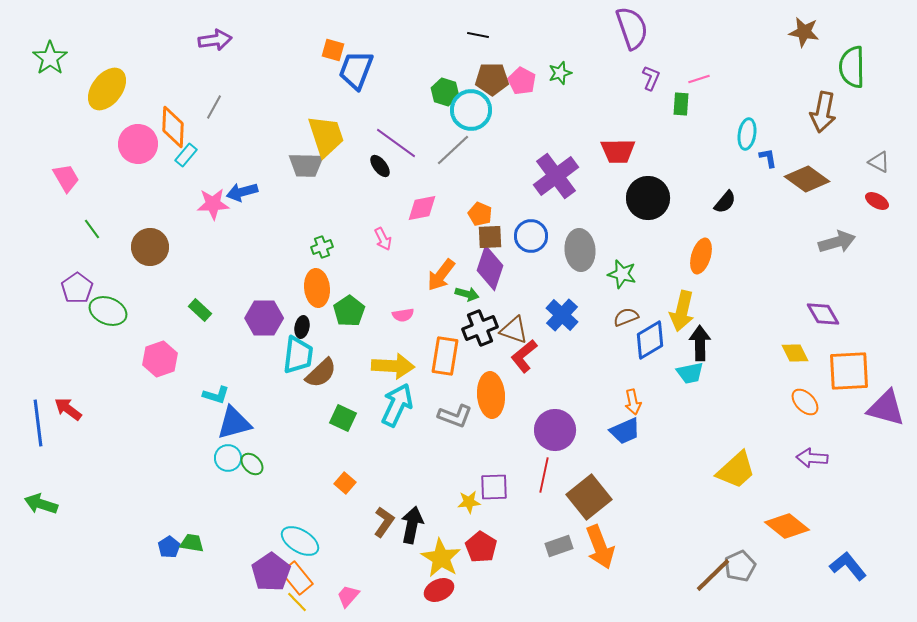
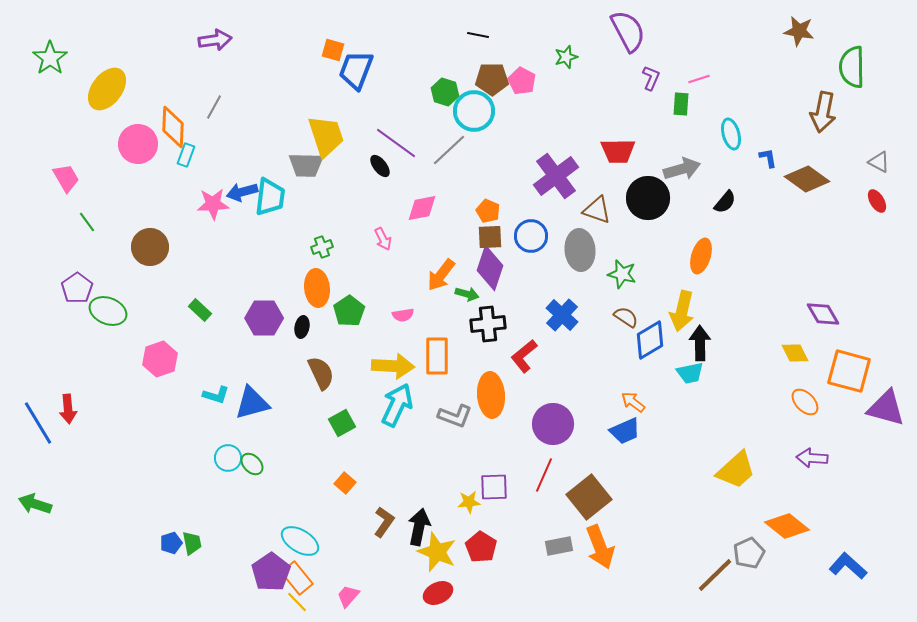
purple semicircle at (632, 28): moved 4 px left, 3 px down; rotated 9 degrees counterclockwise
brown star at (804, 32): moved 5 px left, 1 px up
green star at (560, 73): moved 6 px right, 16 px up
cyan circle at (471, 110): moved 3 px right, 1 px down
cyan ellipse at (747, 134): moved 16 px left; rotated 24 degrees counterclockwise
gray line at (453, 150): moved 4 px left
cyan rectangle at (186, 155): rotated 20 degrees counterclockwise
red ellipse at (877, 201): rotated 30 degrees clockwise
orange pentagon at (480, 214): moved 8 px right, 3 px up
green line at (92, 229): moved 5 px left, 7 px up
gray arrow at (837, 242): moved 155 px left, 73 px up
brown semicircle at (626, 317): rotated 55 degrees clockwise
black cross at (480, 328): moved 8 px right, 4 px up; rotated 16 degrees clockwise
brown triangle at (514, 330): moved 83 px right, 120 px up
cyan trapezoid at (298, 355): moved 28 px left, 158 px up
orange rectangle at (445, 356): moved 8 px left; rotated 9 degrees counterclockwise
orange square at (849, 371): rotated 18 degrees clockwise
brown semicircle at (321, 373): rotated 72 degrees counterclockwise
orange arrow at (633, 402): rotated 140 degrees clockwise
red arrow at (68, 409): rotated 132 degrees counterclockwise
green square at (343, 418): moved 1 px left, 5 px down; rotated 36 degrees clockwise
blue line at (38, 423): rotated 24 degrees counterclockwise
blue triangle at (234, 423): moved 18 px right, 20 px up
purple circle at (555, 430): moved 2 px left, 6 px up
red line at (544, 475): rotated 12 degrees clockwise
green arrow at (41, 504): moved 6 px left
black arrow at (412, 525): moved 7 px right, 2 px down
green trapezoid at (192, 543): rotated 70 degrees clockwise
gray rectangle at (559, 546): rotated 8 degrees clockwise
blue pentagon at (169, 547): moved 2 px right, 4 px up; rotated 15 degrees clockwise
yellow star at (441, 558): moved 4 px left, 6 px up; rotated 9 degrees counterclockwise
gray pentagon at (740, 566): moved 9 px right, 13 px up
blue L-shape at (848, 566): rotated 9 degrees counterclockwise
brown line at (713, 575): moved 2 px right
red ellipse at (439, 590): moved 1 px left, 3 px down
